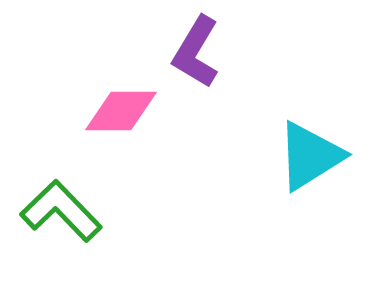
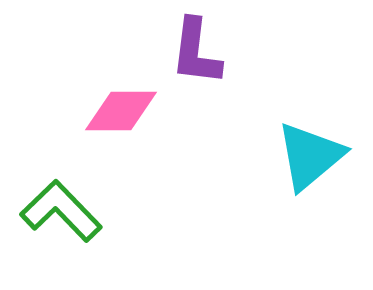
purple L-shape: rotated 24 degrees counterclockwise
cyan triangle: rotated 8 degrees counterclockwise
